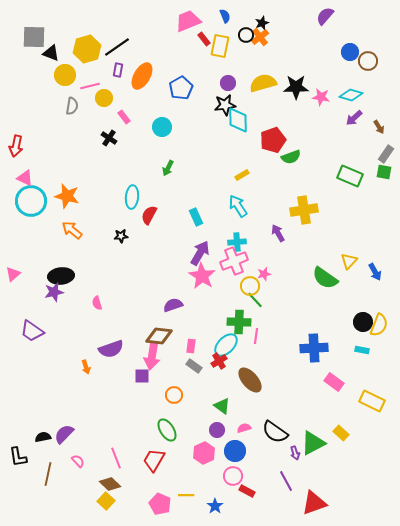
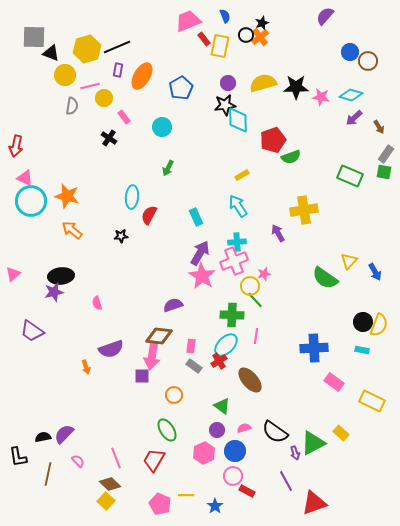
black line at (117, 47): rotated 12 degrees clockwise
green cross at (239, 322): moved 7 px left, 7 px up
